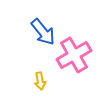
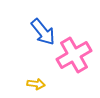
yellow arrow: moved 4 px left, 3 px down; rotated 72 degrees counterclockwise
